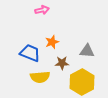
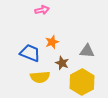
brown star: rotated 24 degrees clockwise
